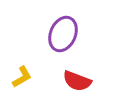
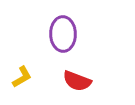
purple ellipse: rotated 24 degrees counterclockwise
